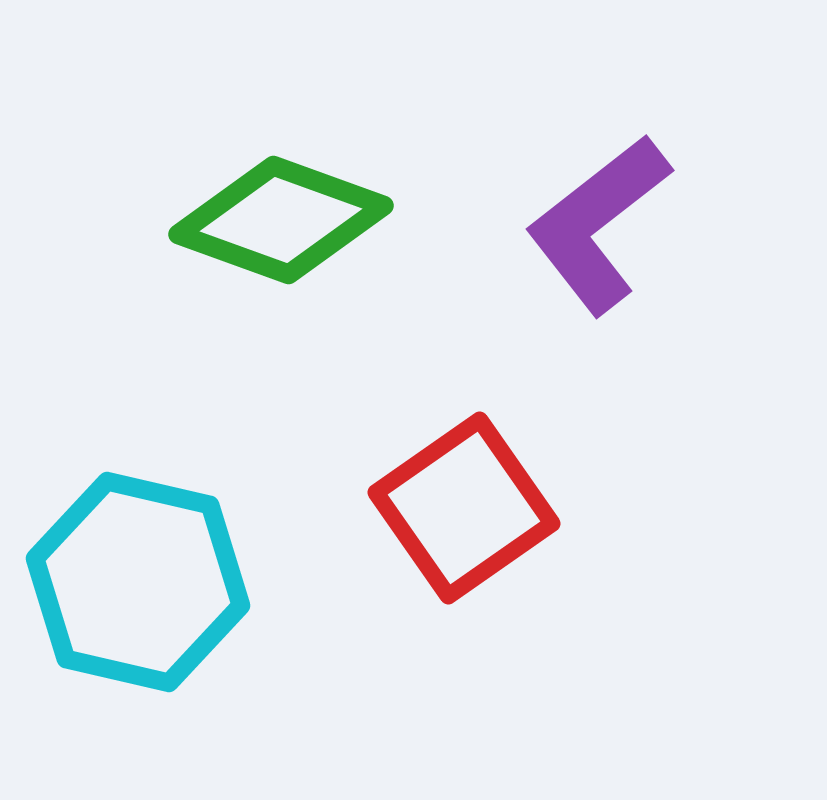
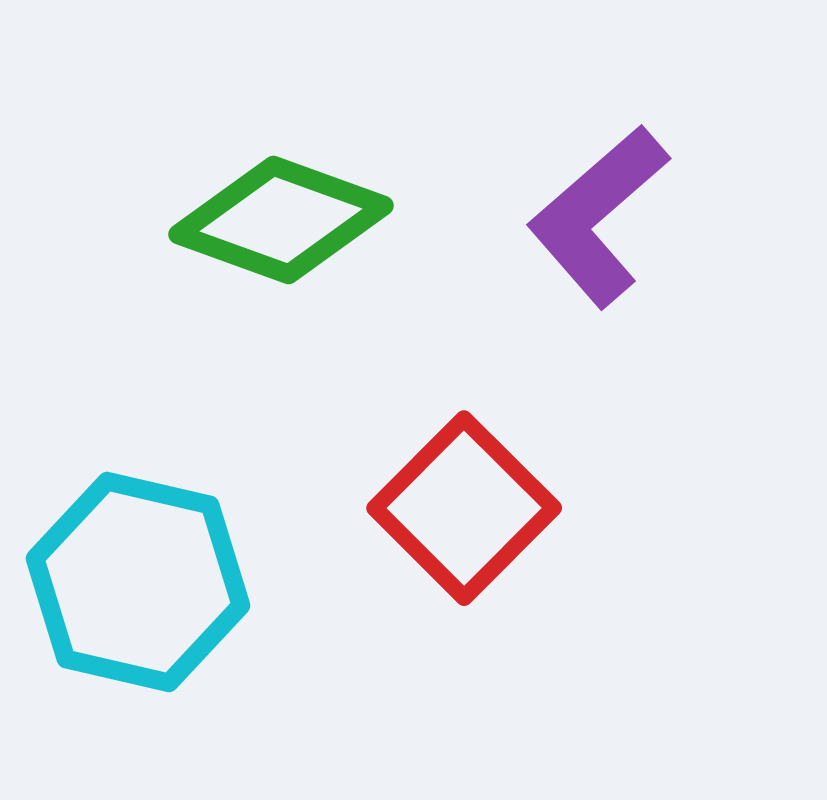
purple L-shape: moved 8 px up; rotated 3 degrees counterclockwise
red square: rotated 10 degrees counterclockwise
